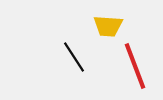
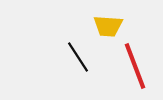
black line: moved 4 px right
